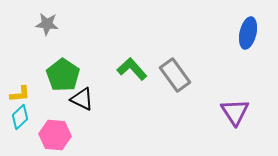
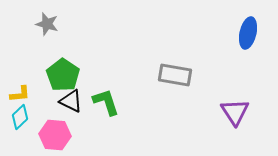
gray star: rotated 10 degrees clockwise
green L-shape: moved 26 px left, 33 px down; rotated 24 degrees clockwise
gray rectangle: rotated 44 degrees counterclockwise
black triangle: moved 11 px left, 2 px down
